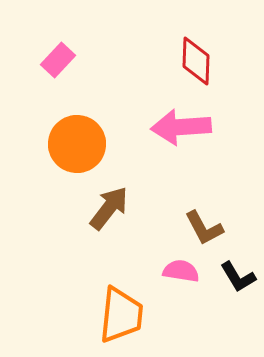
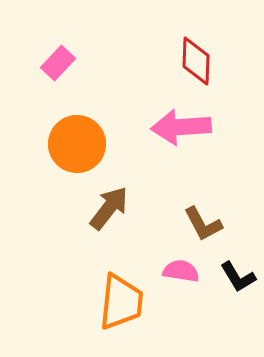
pink rectangle: moved 3 px down
brown L-shape: moved 1 px left, 4 px up
orange trapezoid: moved 13 px up
